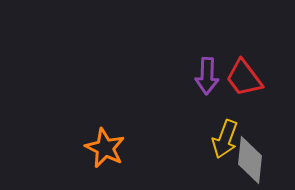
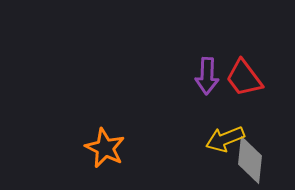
yellow arrow: rotated 48 degrees clockwise
